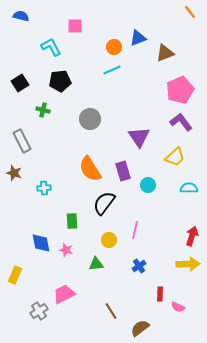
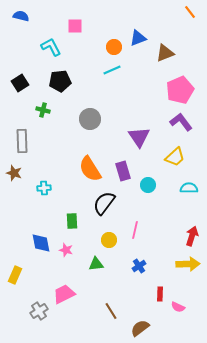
gray rectangle: rotated 25 degrees clockwise
